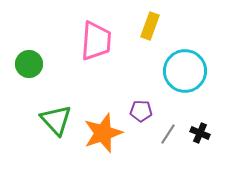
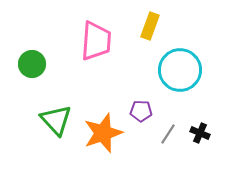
green circle: moved 3 px right
cyan circle: moved 5 px left, 1 px up
